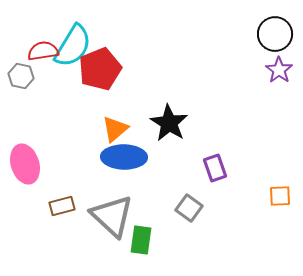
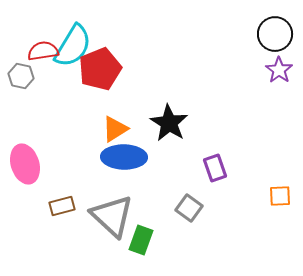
orange triangle: rotated 8 degrees clockwise
green rectangle: rotated 12 degrees clockwise
